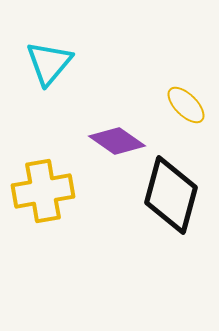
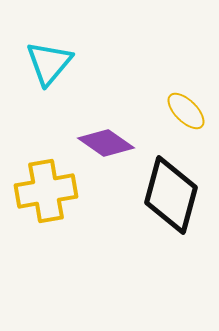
yellow ellipse: moved 6 px down
purple diamond: moved 11 px left, 2 px down
yellow cross: moved 3 px right
